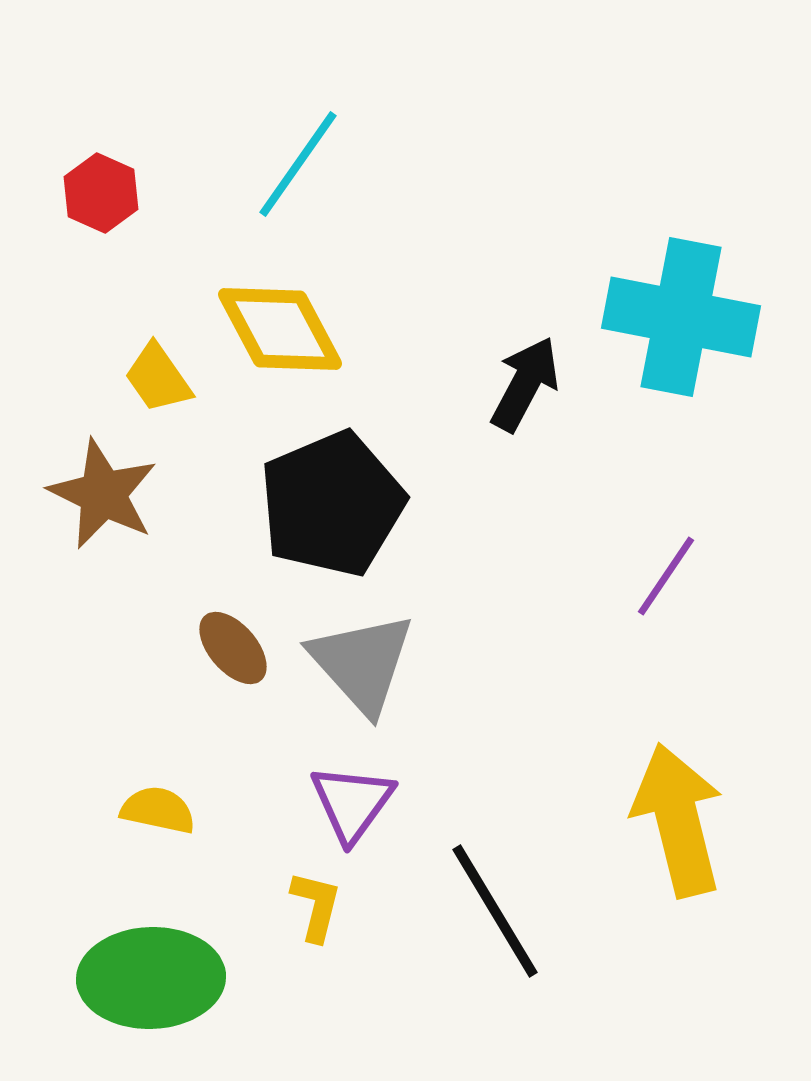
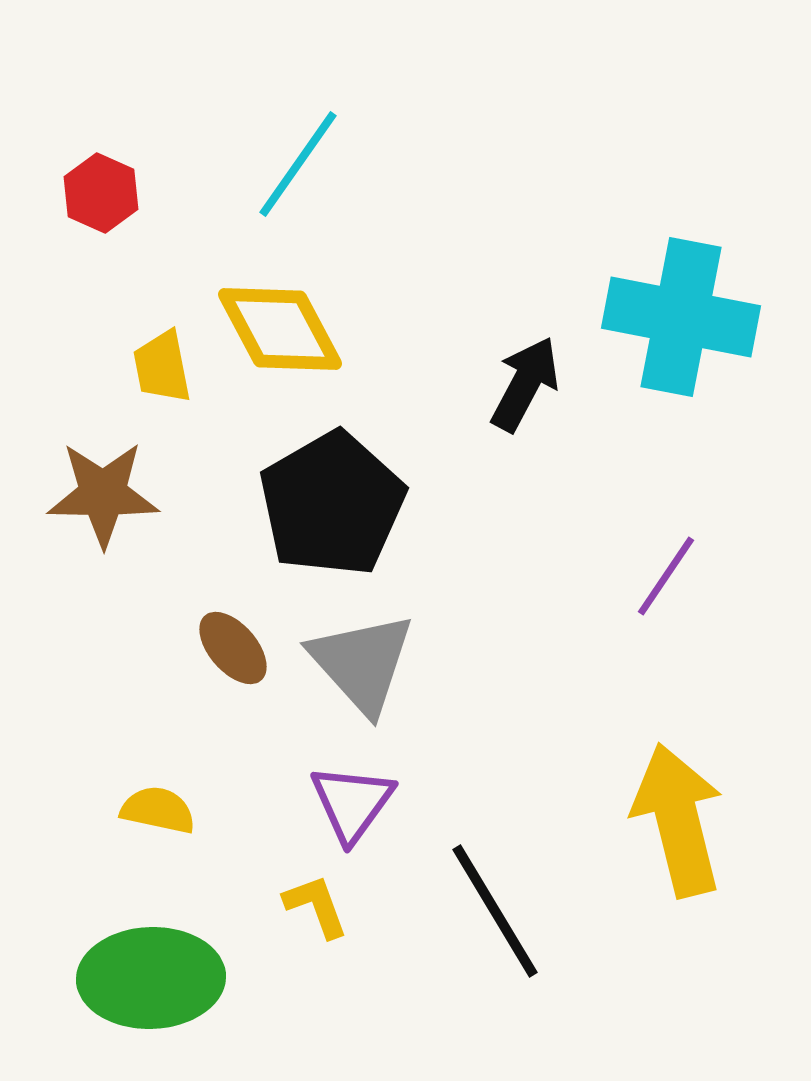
yellow trapezoid: moved 4 px right, 11 px up; rotated 24 degrees clockwise
brown star: rotated 25 degrees counterclockwise
black pentagon: rotated 7 degrees counterclockwise
yellow L-shape: rotated 34 degrees counterclockwise
